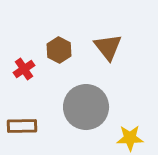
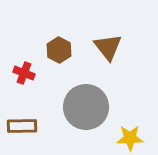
red cross: moved 4 px down; rotated 35 degrees counterclockwise
